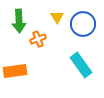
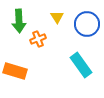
blue circle: moved 4 px right
orange rectangle: rotated 25 degrees clockwise
